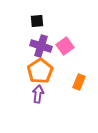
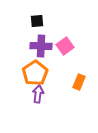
purple cross: rotated 15 degrees counterclockwise
orange pentagon: moved 5 px left, 2 px down
